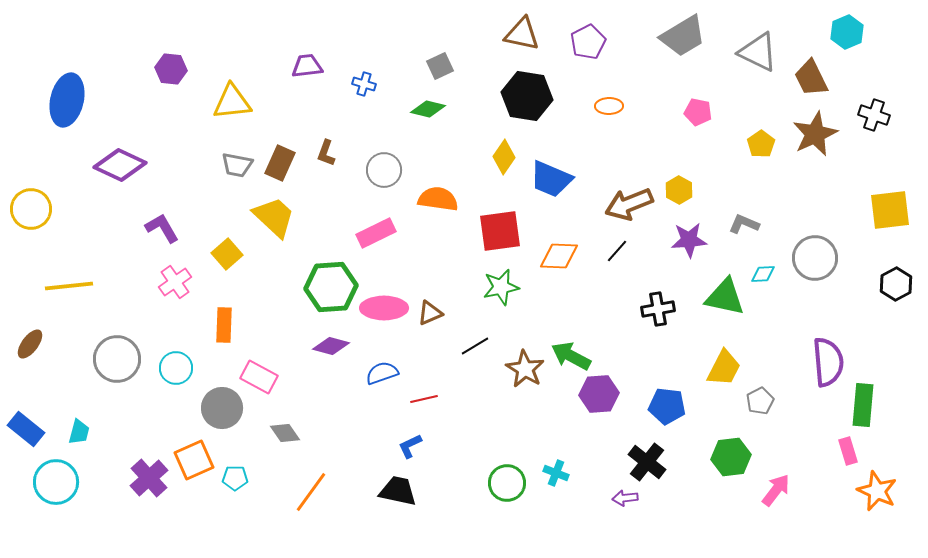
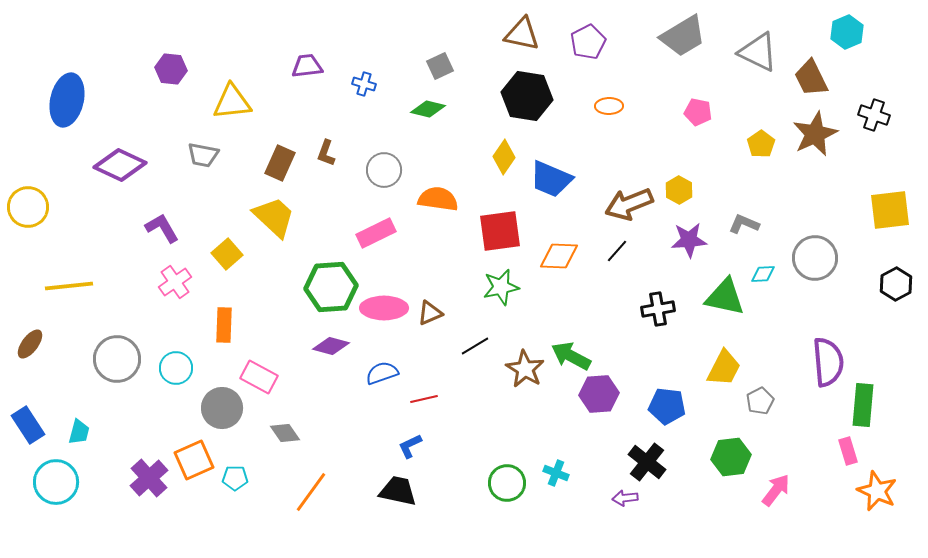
gray trapezoid at (237, 165): moved 34 px left, 10 px up
yellow circle at (31, 209): moved 3 px left, 2 px up
blue rectangle at (26, 429): moved 2 px right, 4 px up; rotated 18 degrees clockwise
